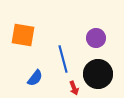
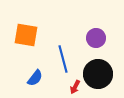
orange square: moved 3 px right
red arrow: moved 1 px right, 1 px up; rotated 48 degrees clockwise
